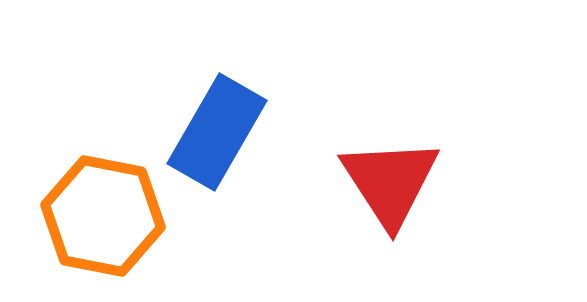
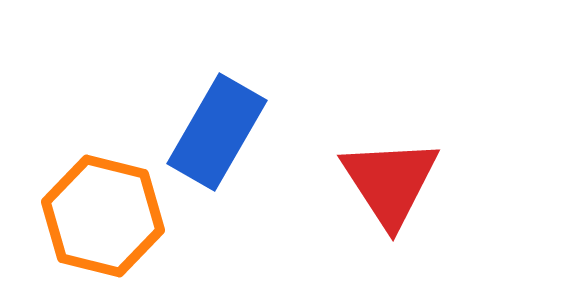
orange hexagon: rotated 3 degrees clockwise
